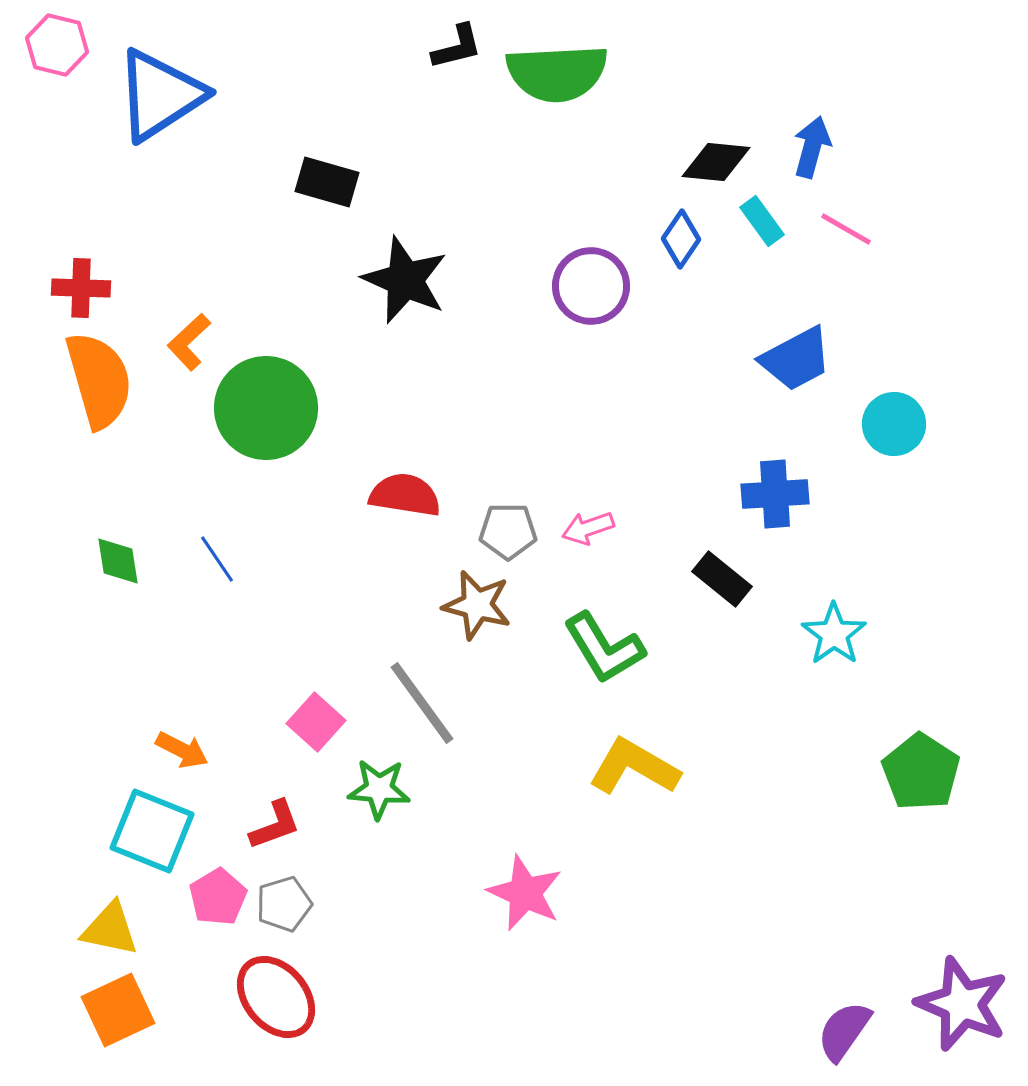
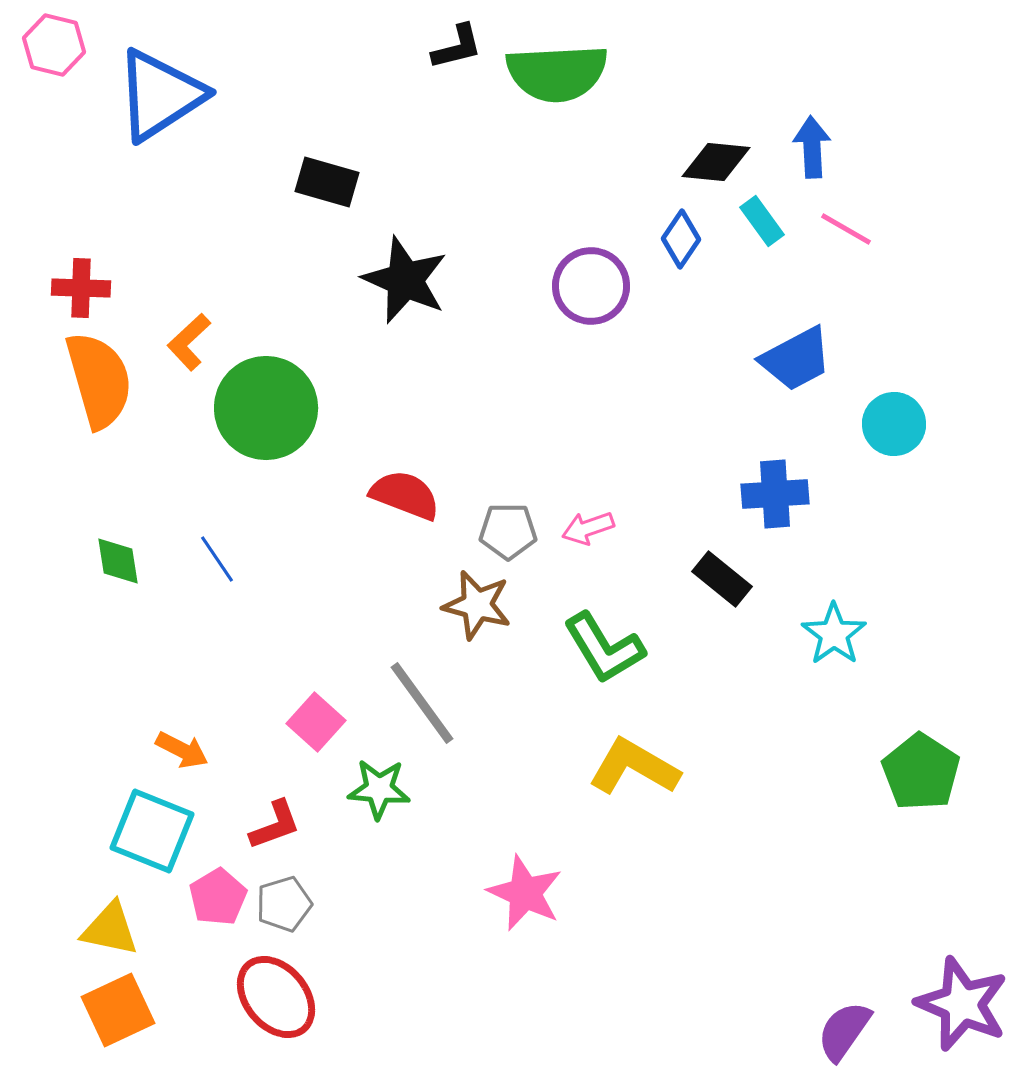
pink hexagon at (57, 45): moved 3 px left
blue arrow at (812, 147): rotated 18 degrees counterclockwise
red semicircle at (405, 495): rotated 12 degrees clockwise
